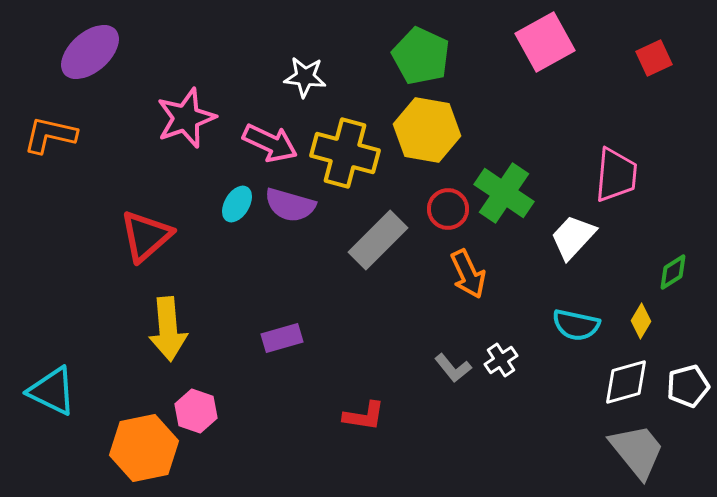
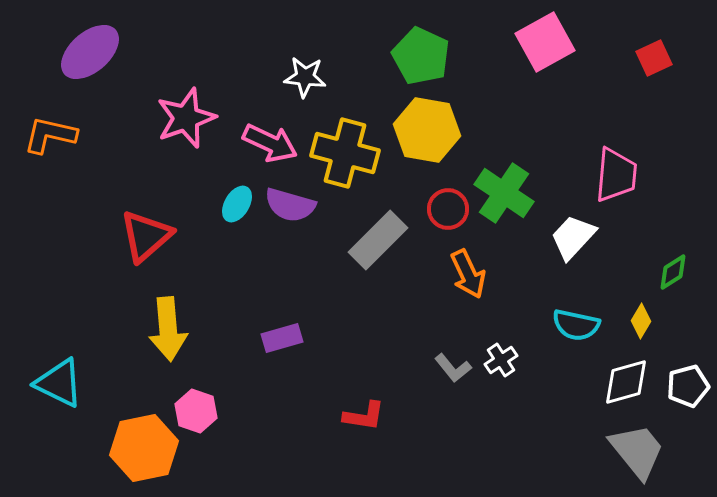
cyan triangle: moved 7 px right, 8 px up
